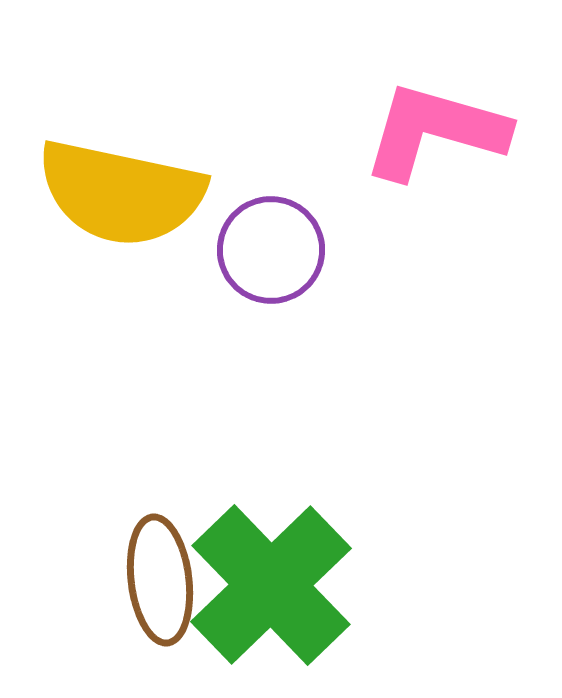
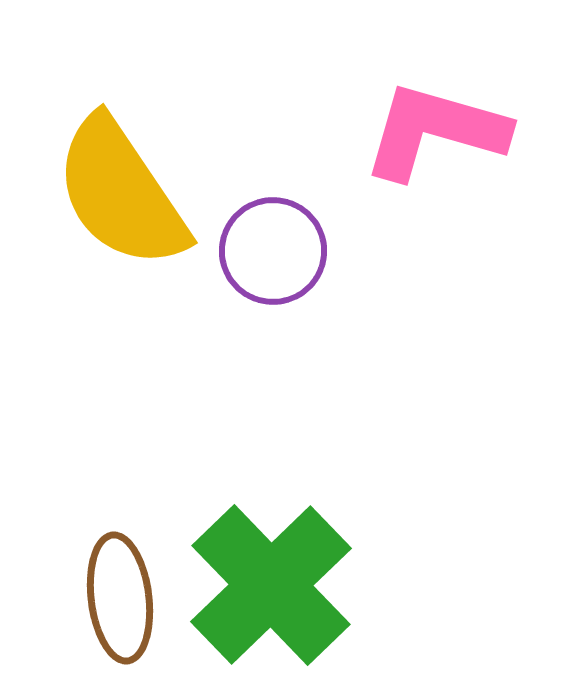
yellow semicircle: rotated 44 degrees clockwise
purple circle: moved 2 px right, 1 px down
brown ellipse: moved 40 px left, 18 px down
